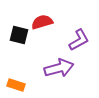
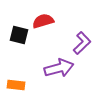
red semicircle: moved 1 px right, 1 px up
purple L-shape: moved 3 px right, 3 px down; rotated 15 degrees counterclockwise
orange rectangle: rotated 12 degrees counterclockwise
